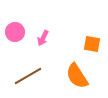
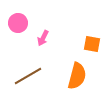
pink circle: moved 3 px right, 9 px up
orange semicircle: rotated 132 degrees counterclockwise
